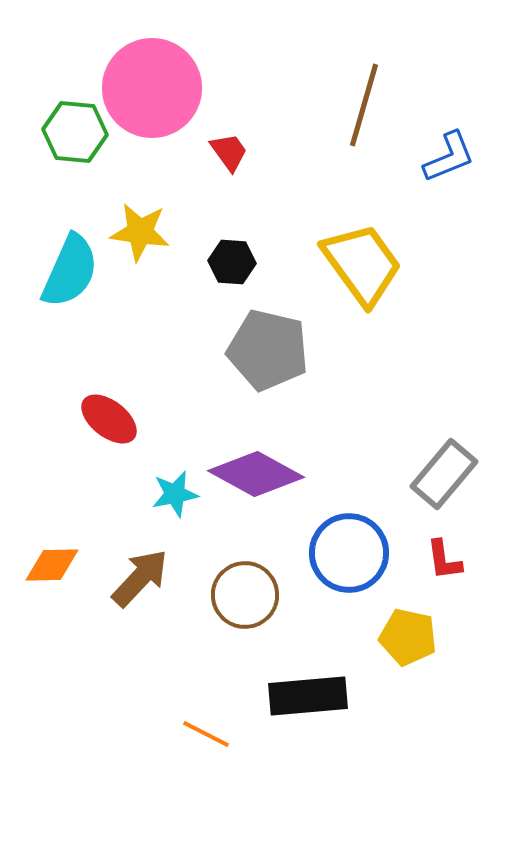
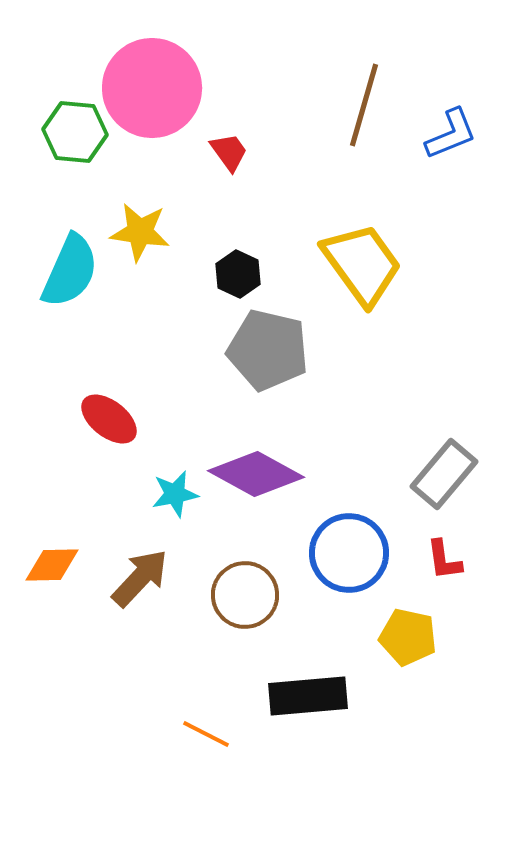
blue L-shape: moved 2 px right, 23 px up
black hexagon: moved 6 px right, 12 px down; rotated 21 degrees clockwise
